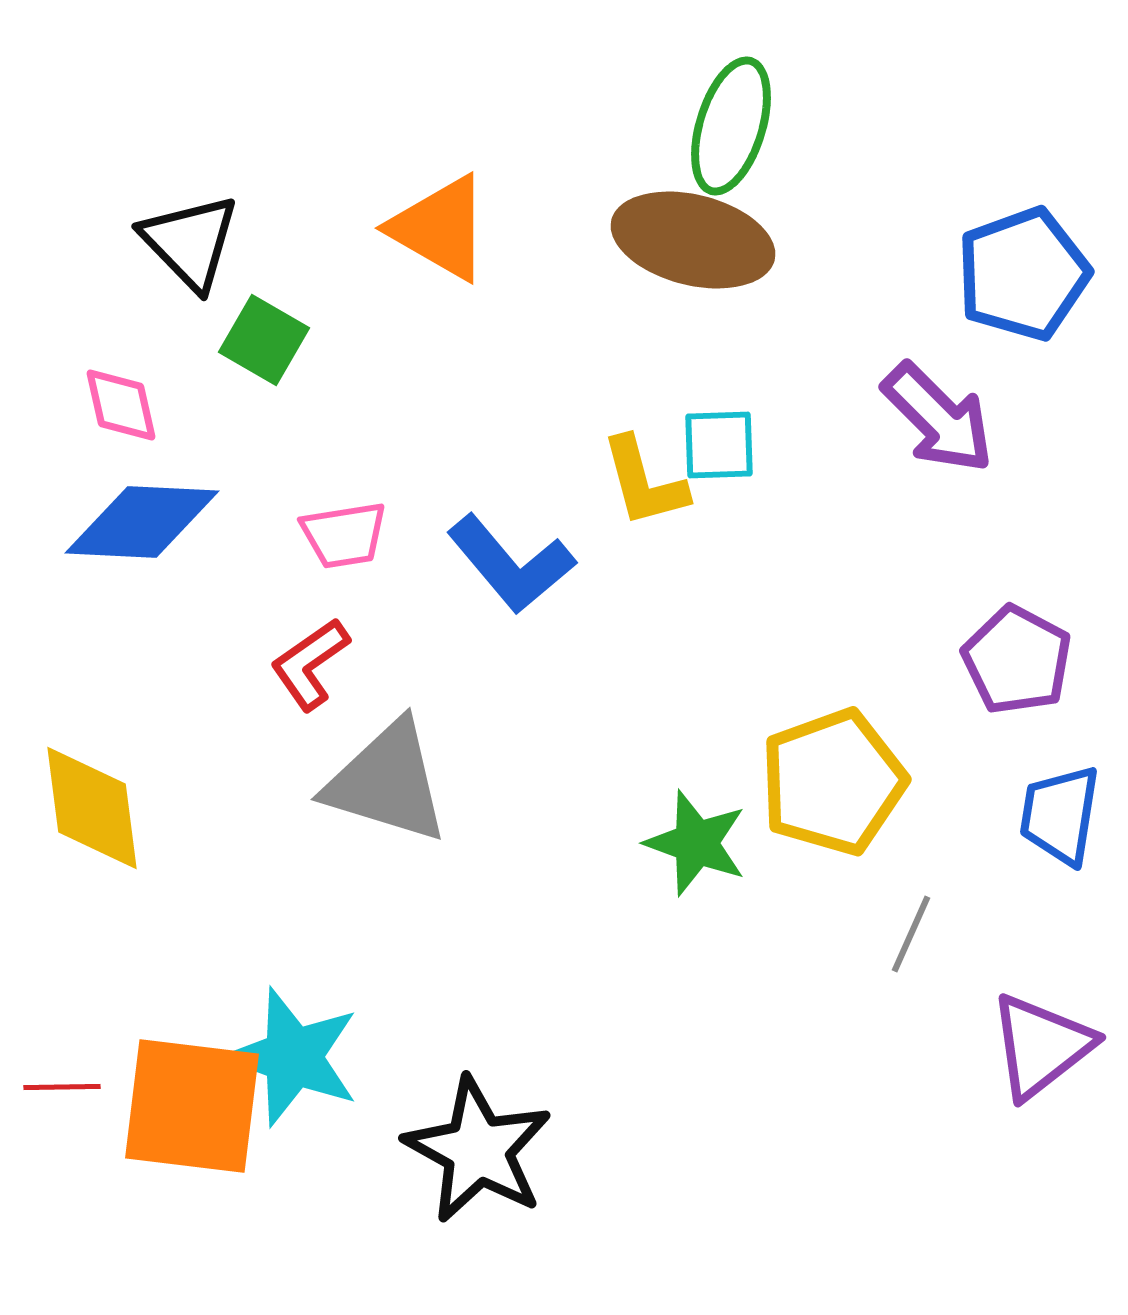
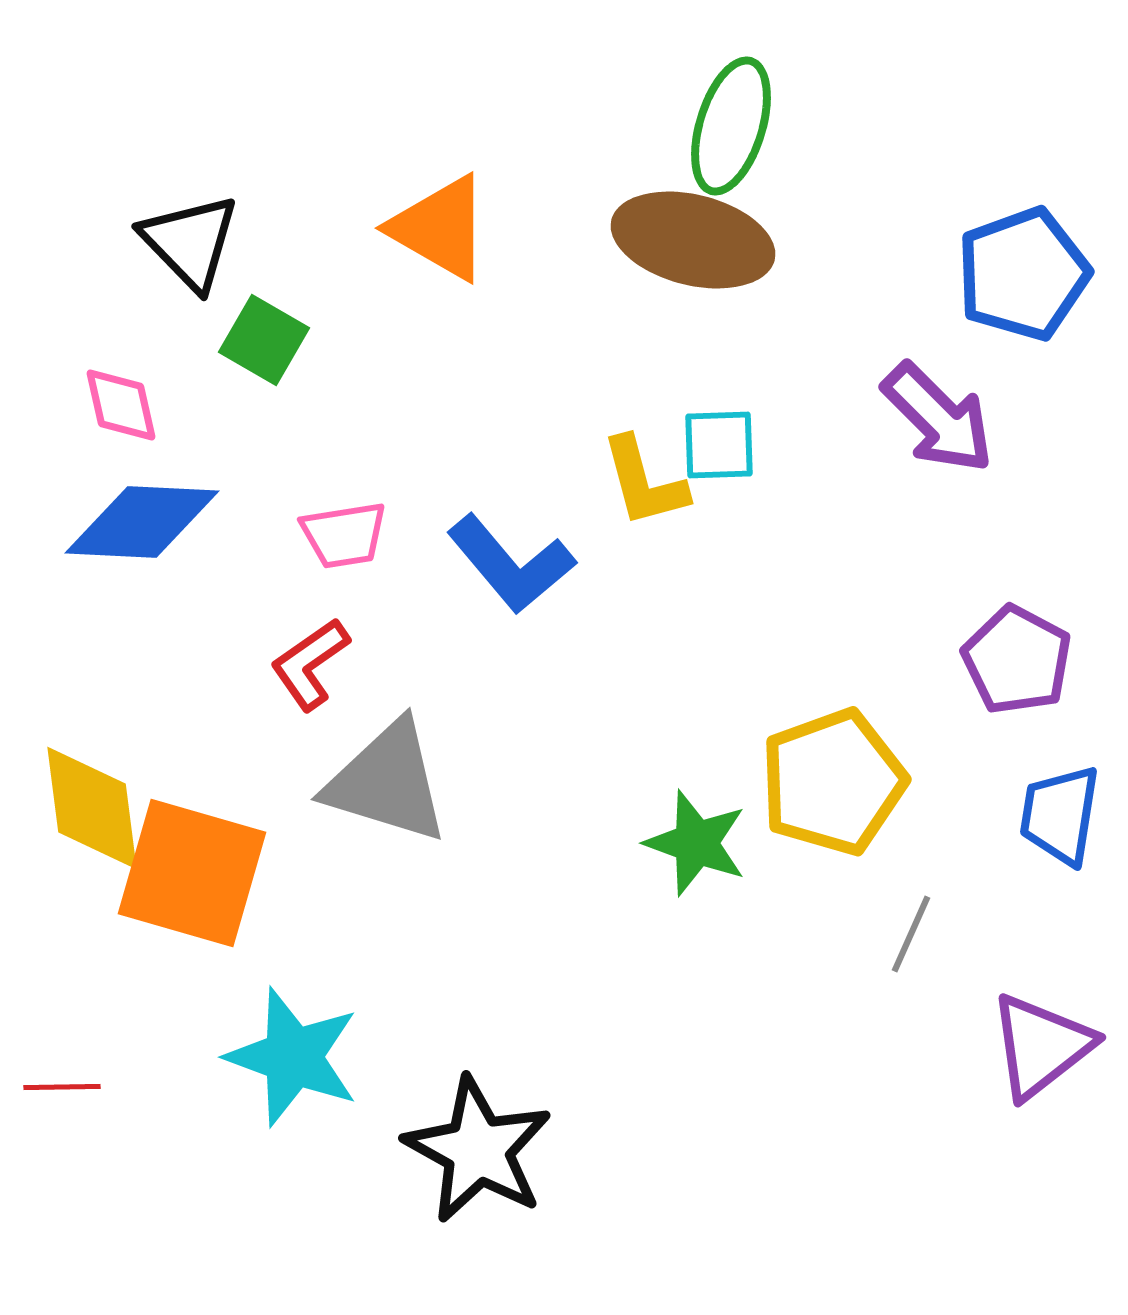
orange square: moved 233 px up; rotated 9 degrees clockwise
